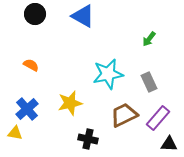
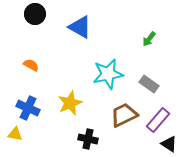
blue triangle: moved 3 px left, 11 px down
gray rectangle: moved 2 px down; rotated 30 degrees counterclockwise
yellow star: rotated 10 degrees counterclockwise
blue cross: moved 1 px right, 1 px up; rotated 25 degrees counterclockwise
purple rectangle: moved 2 px down
yellow triangle: moved 1 px down
black triangle: rotated 30 degrees clockwise
